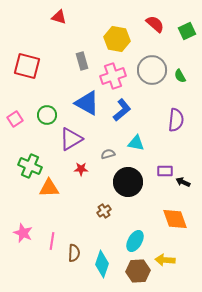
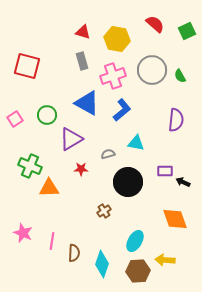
red triangle: moved 24 px right, 15 px down
